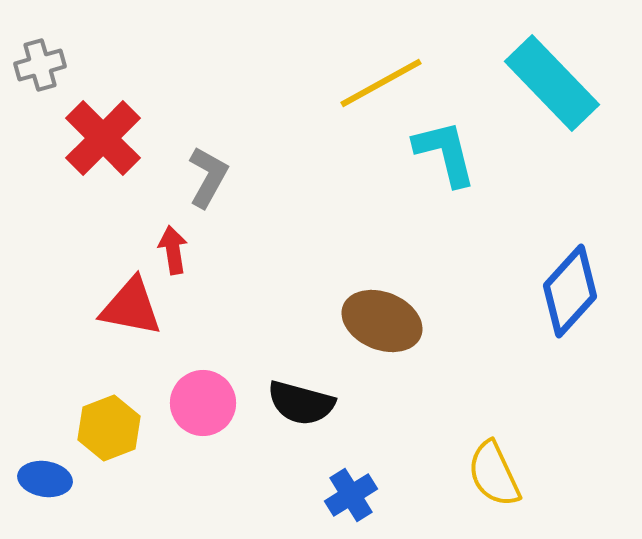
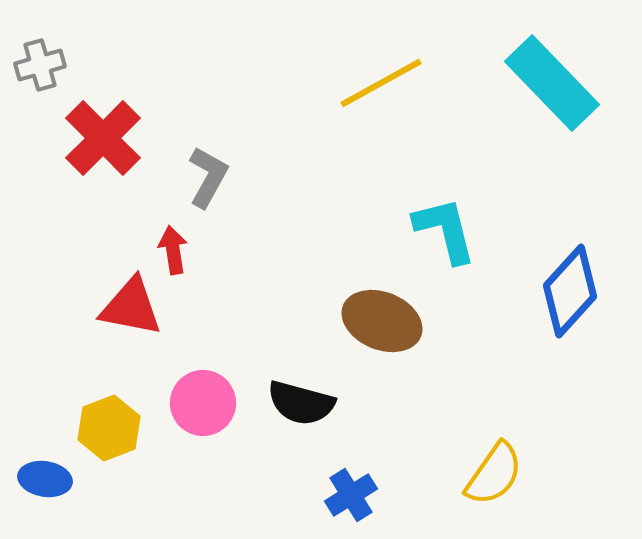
cyan L-shape: moved 77 px down
yellow semicircle: rotated 120 degrees counterclockwise
